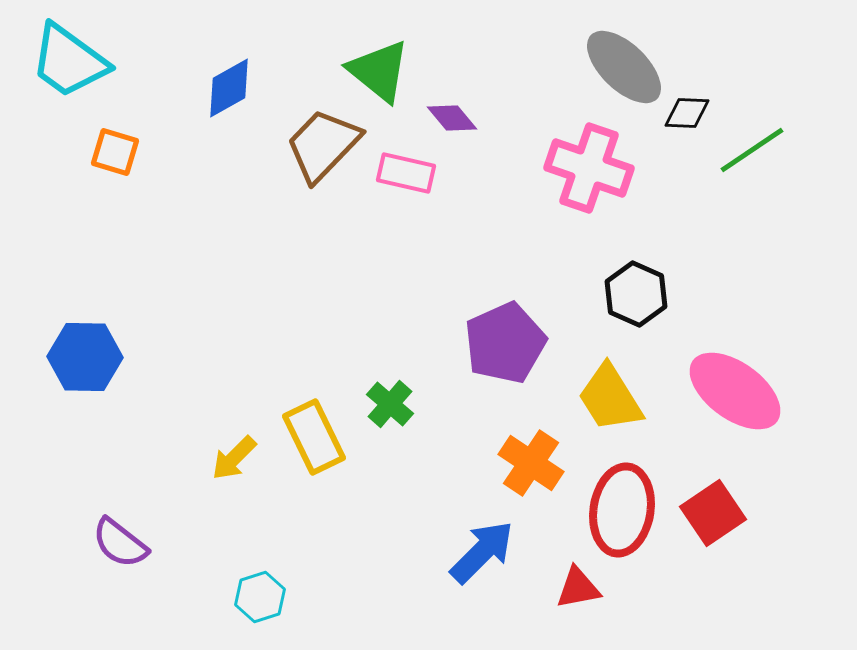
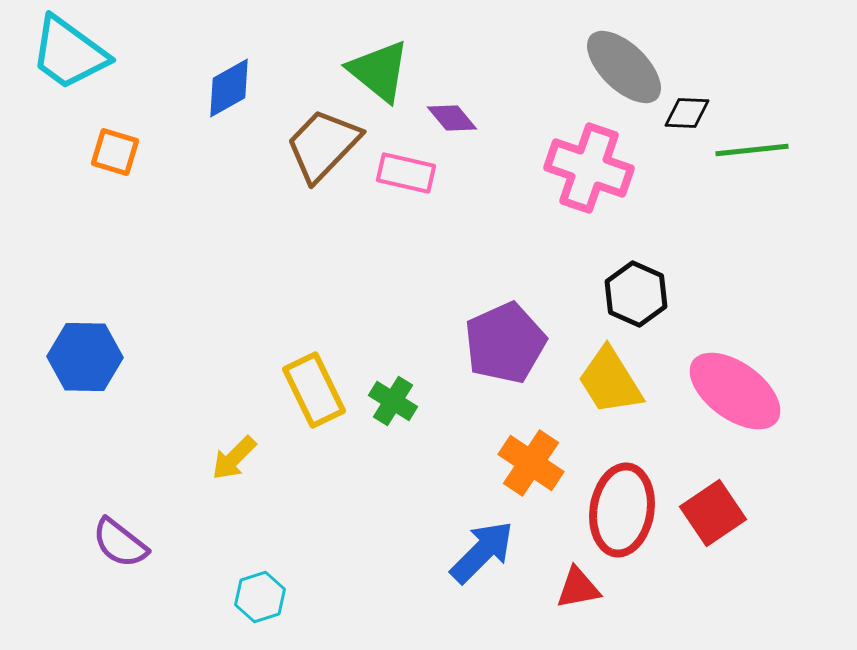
cyan trapezoid: moved 8 px up
green line: rotated 28 degrees clockwise
yellow trapezoid: moved 17 px up
green cross: moved 3 px right, 3 px up; rotated 9 degrees counterclockwise
yellow rectangle: moved 47 px up
